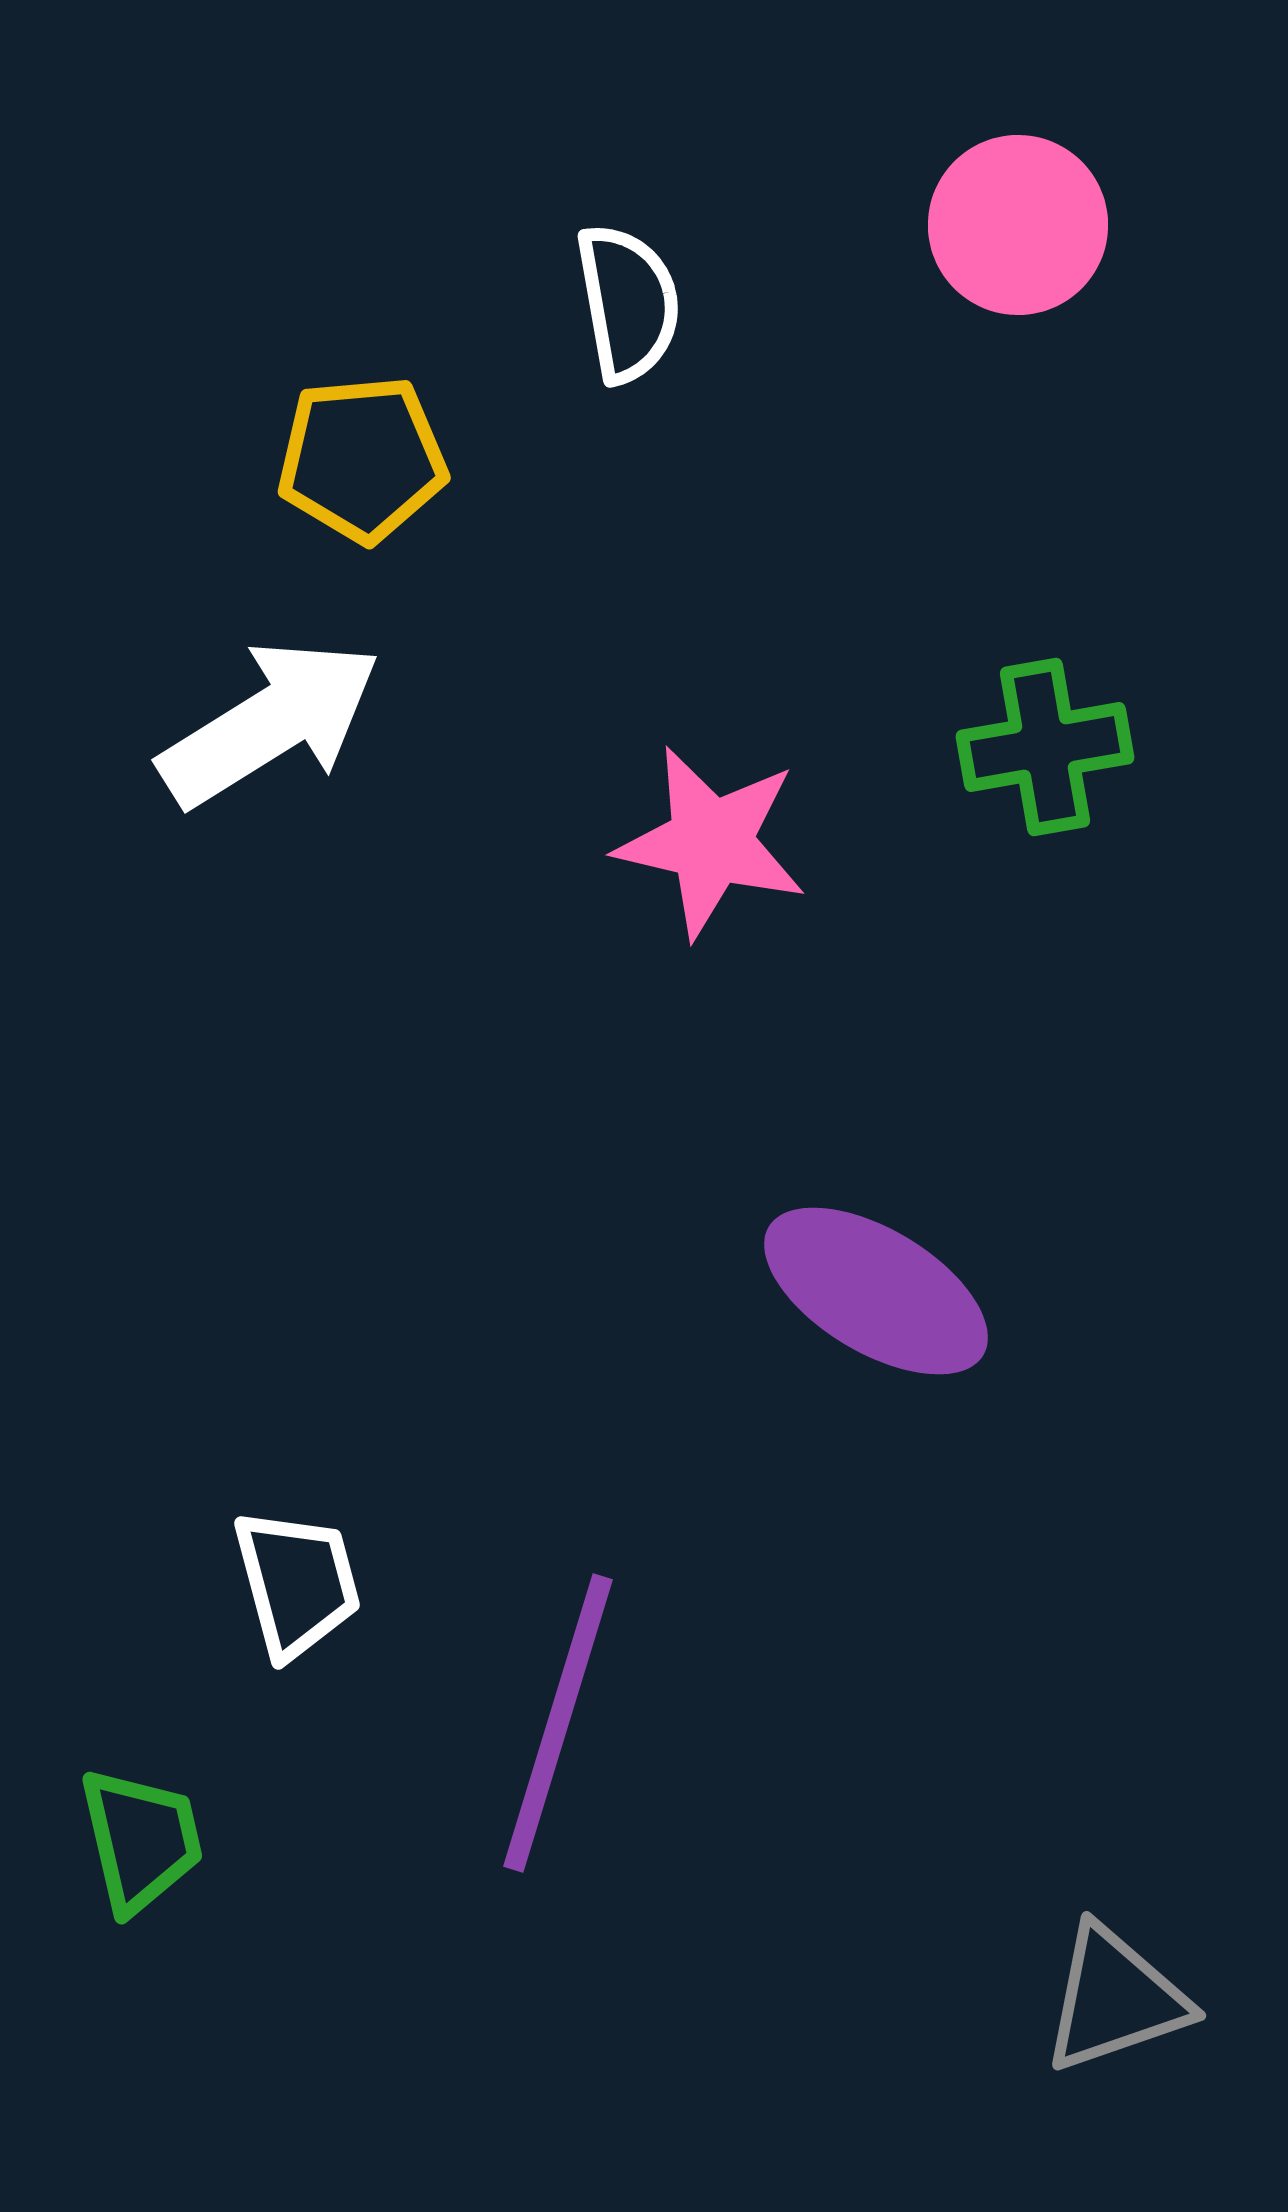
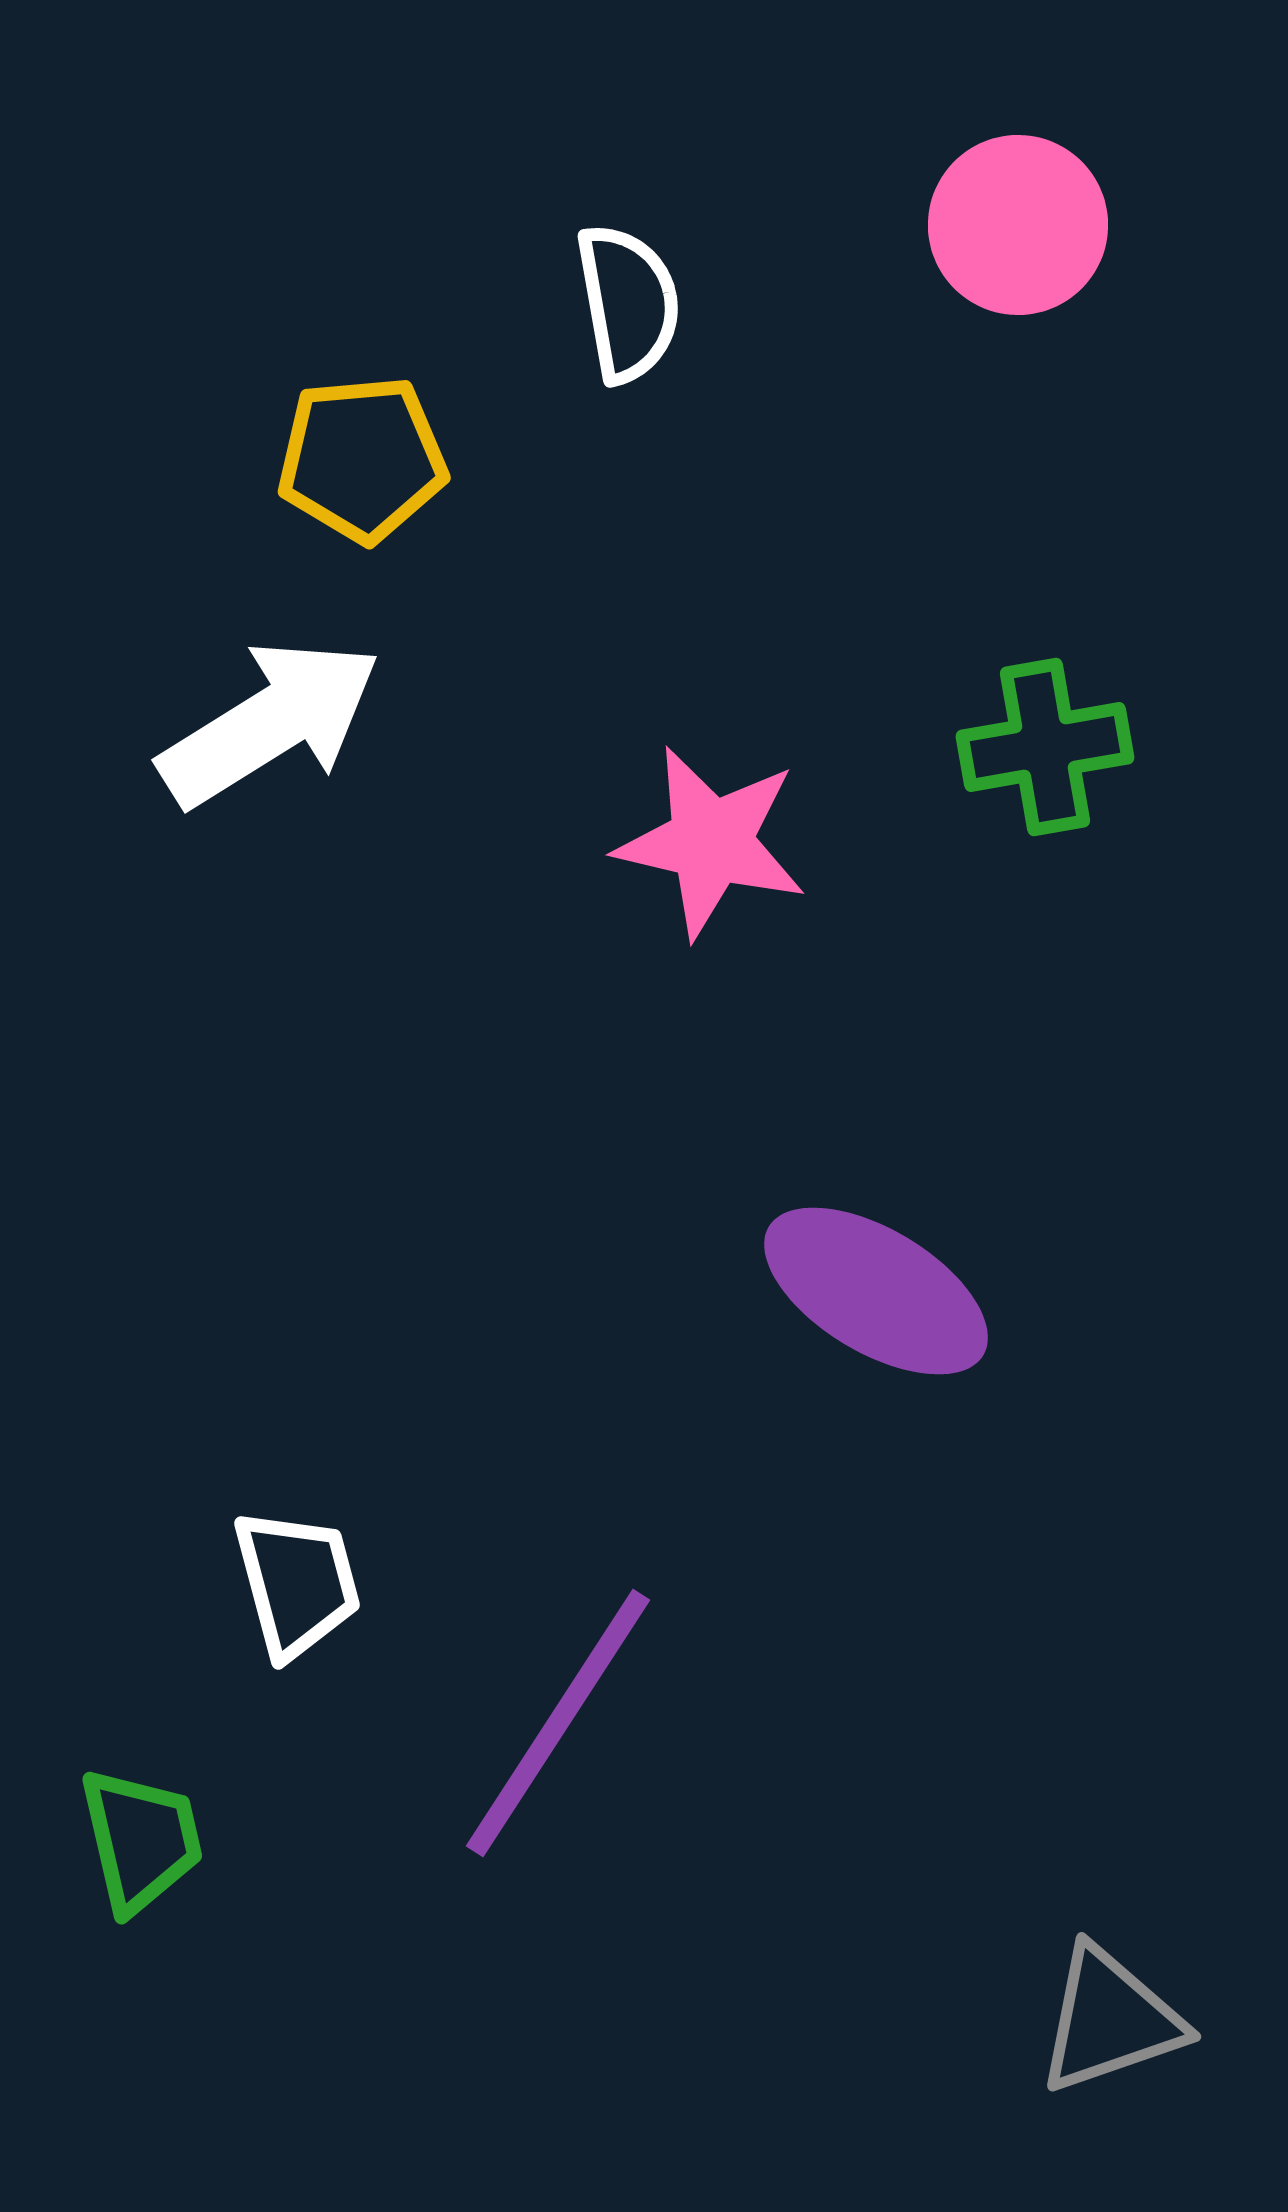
purple line: rotated 16 degrees clockwise
gray triangle: moved 5 px left, 21 px down
